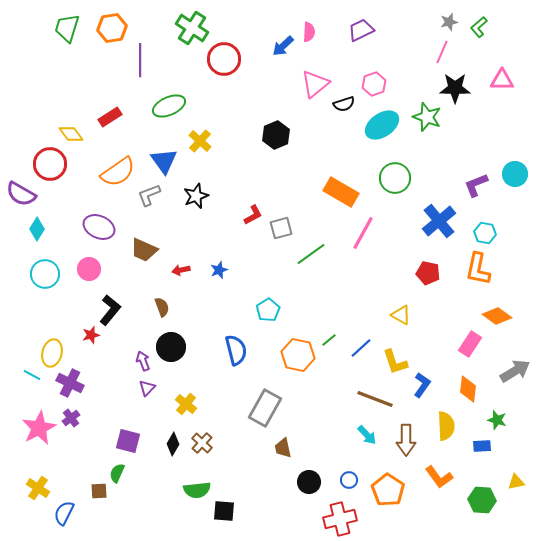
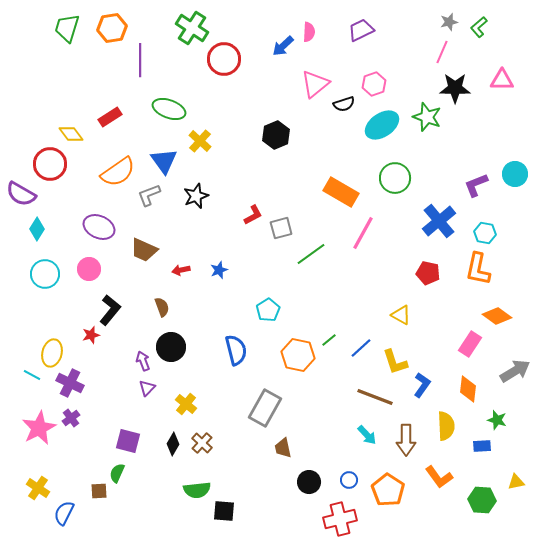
green ellipse at (169, 106): moved 3 px down; rotated 44 degrees clockwise
brown line at (375, 399): moved 2 px up
